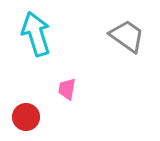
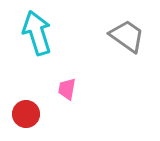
cyan arrow: moved 1 px right, 1 px up
red circle: moved 3 px up
